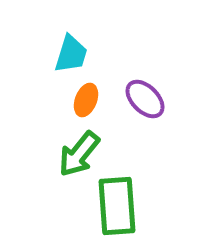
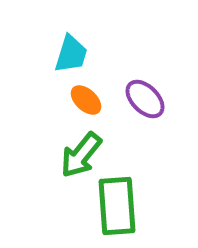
orange ellipse: rotated 68 degrees counterclockwise
green arrow: moved 2 px right, 1 px down
